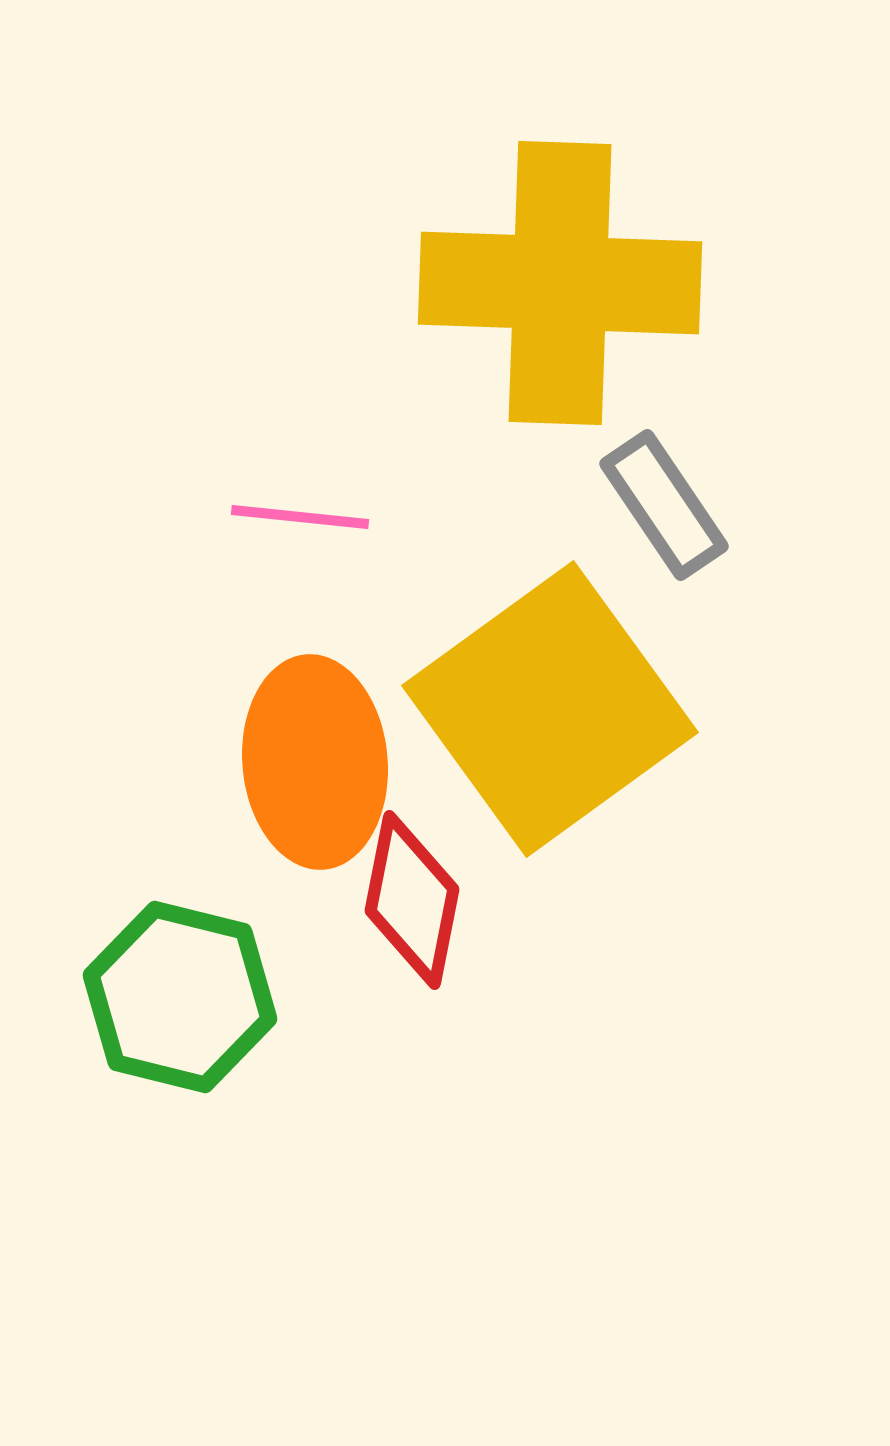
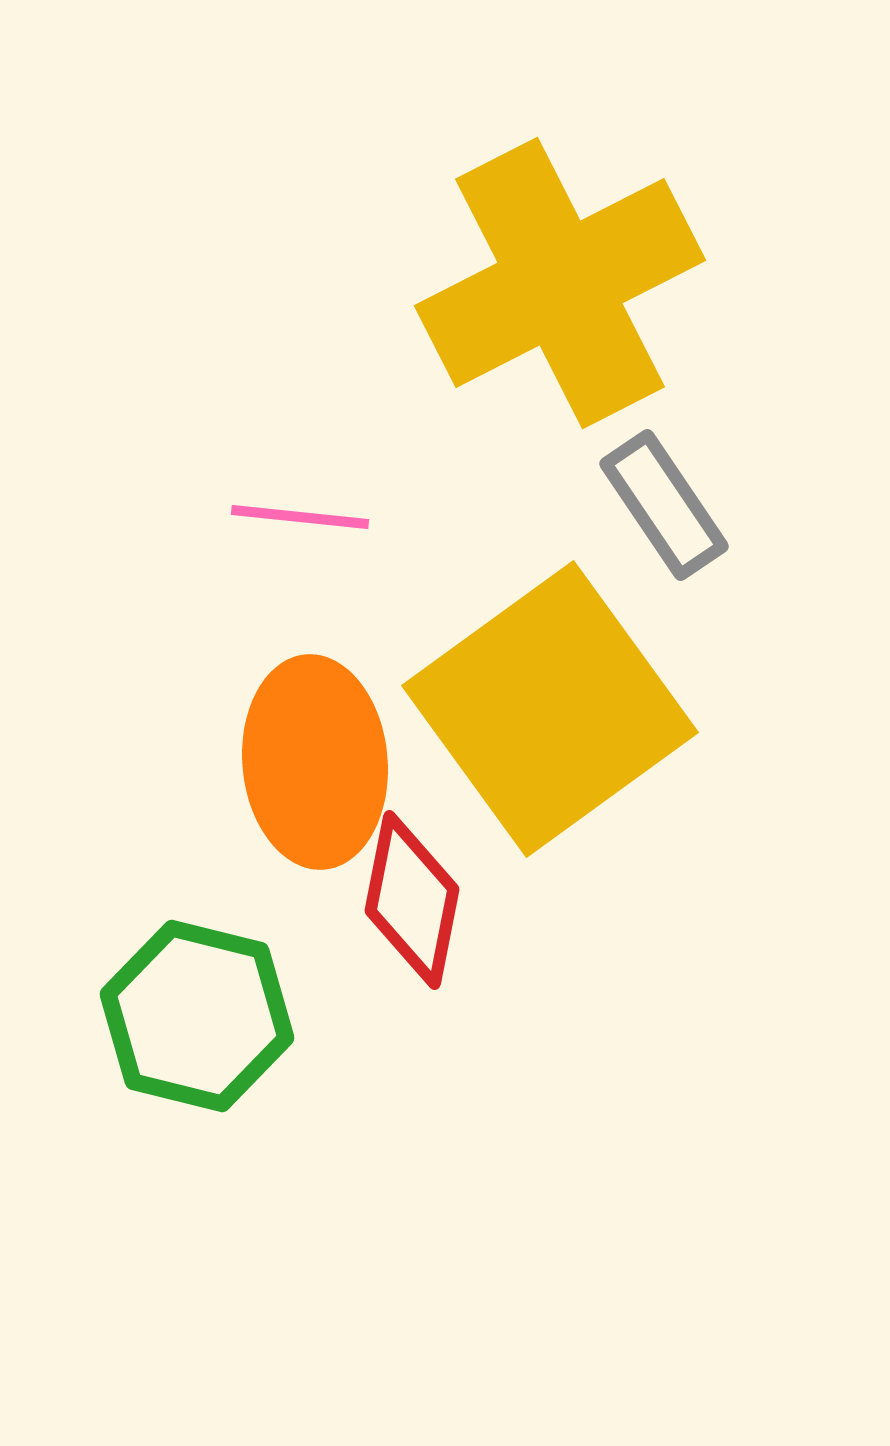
yellow cross: rotated 29 degrees counterclockwise
green hexagon: moved 17 px right, 19 px down
